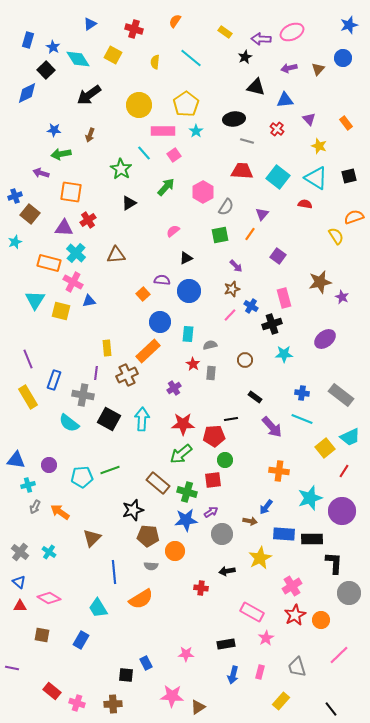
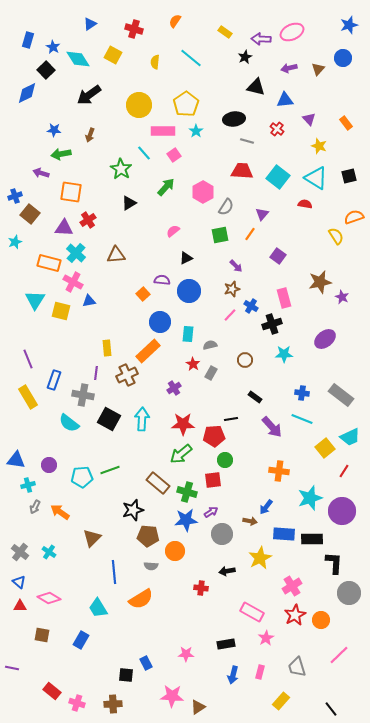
gray rectangle at (211, 373): rotated 24 degrees clockwise
